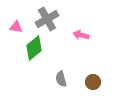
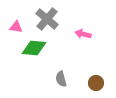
gray cross: rotated 20 degrees counterclockwise
pink arrow: moved 2 px right, 1 px up
green diamond: rotated 45 degrees clockwise
brown circle: moved 3 px right, 1 px down
